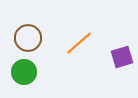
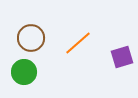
brown circle: moved 3 px right
orange line: moved 1 px left
